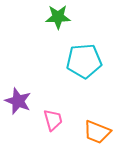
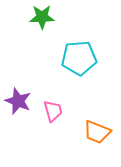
green star: moved 16 px left
cyan pentagon: moved 5 px left, 3 px up
pink trapezoid: moved 9 px up
